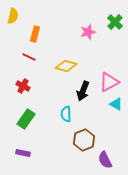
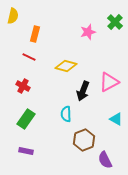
cyan triangle: moved 15 px down
purple rectangle: moved 3 px right, 2 px up
